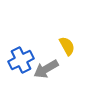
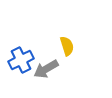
yellow semicircle: rotated 12 degrees clockwise
